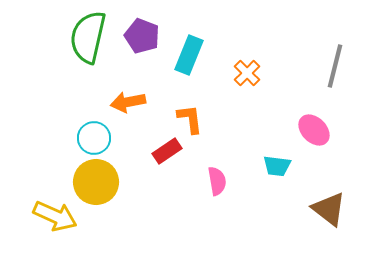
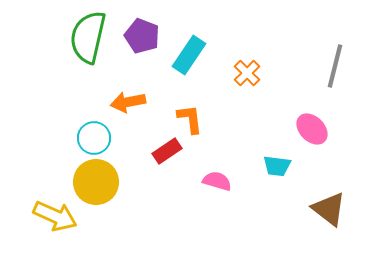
cyan rectangle: rotated 12 degrees clockwise
pink ellipse: moved 2 px left, 1 px up
pink semicircle: rotated 64 degrees counterclockwise
